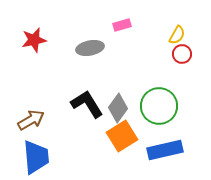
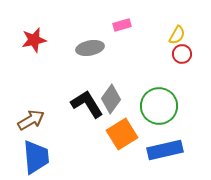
gray diamond: moved 7 px left, 9 px up
orange square: moved 2 px up
